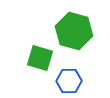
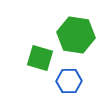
green hexagon: moved 2 px right, 4 px down; rotated 6 degrees counterclockwise
